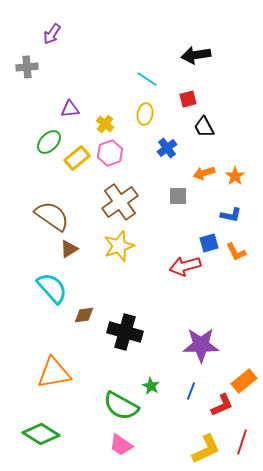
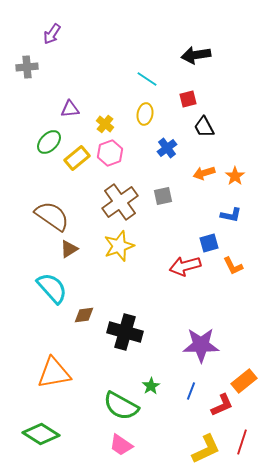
gray square: moved 15 px left; rotated 12 degrees counterclockwise
orange L-shape: moved 3 px left, 14 px down
green star: rotated 12 degrees clockwise
